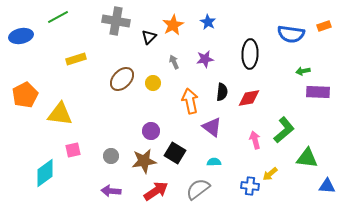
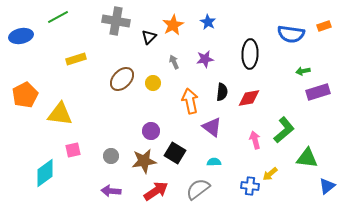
purple rectangle: rotated 20 degrees counterclockwise
blue triangle: rotated 42 degrees counterclockwise
